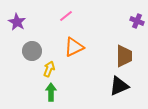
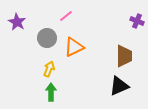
gray circle: moved 15 px right, 13 px up
